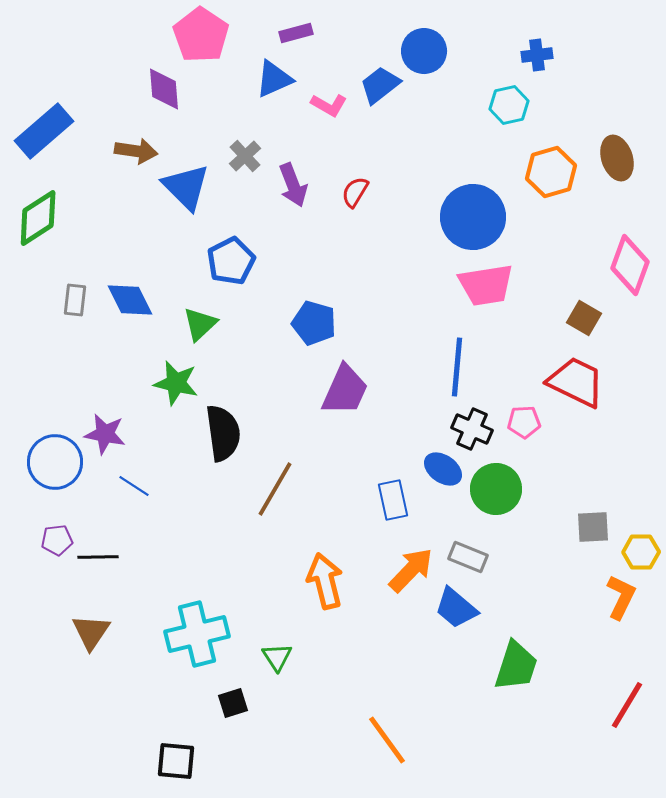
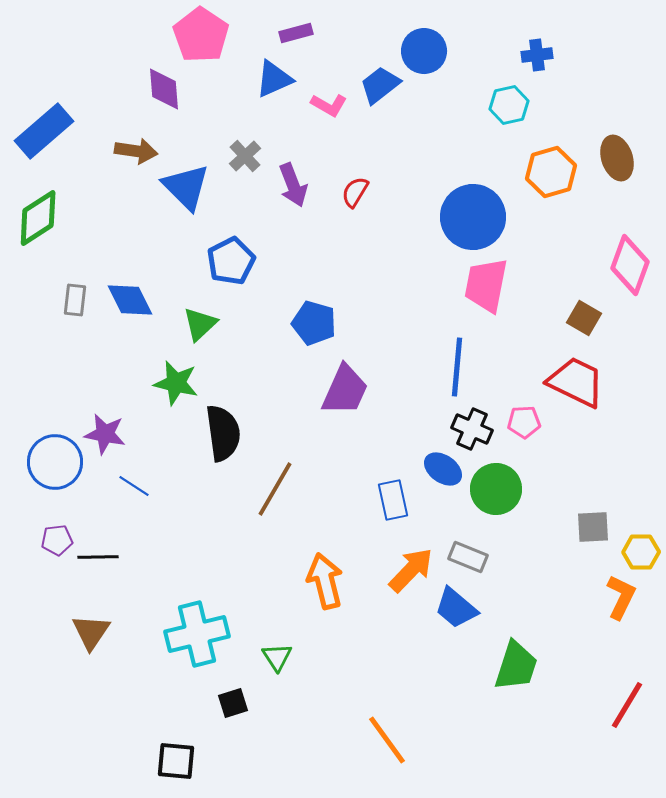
pink trapezoid at (486, 285): rotated 110 degrees clockwise
